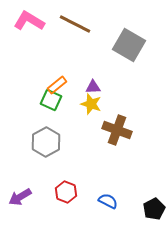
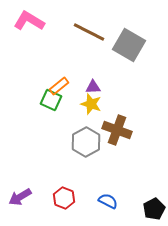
brown line: moved 14 px right, 8 px down
orange rectangle: moved 2 px right, 1 px down
gray hexagon: moved 40 px right
red hexagon: moved 2 px left, 6 px down
